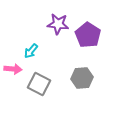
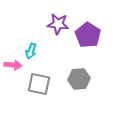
cyan arrow: rotated 21 degrees counterclockwise
pink arrow: moved 4 px up
gray hexagon: moved 3 px left, 1 px down
gray square: rotated 15 degrees counterclockwise
